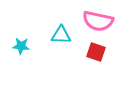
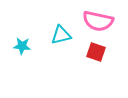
cyan triangle: rotated 15 degrees counterclockwise
cyan star: moved 1 px right
